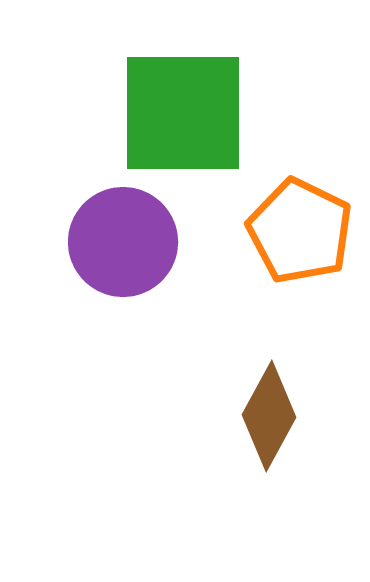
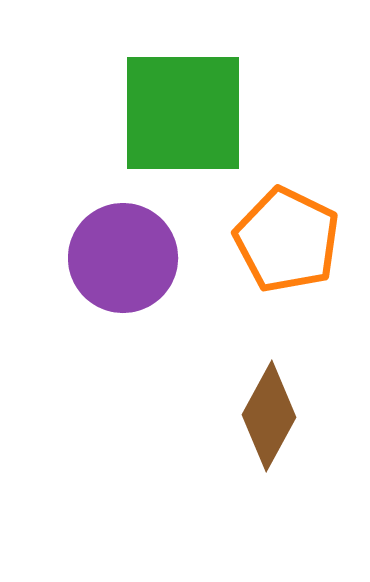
orange pentagon: moved 13 px left, 9 px down
purple circle: moved 16 px down
